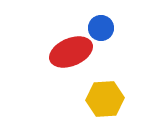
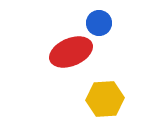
blue circle: moved 2 px left, 5 px up
